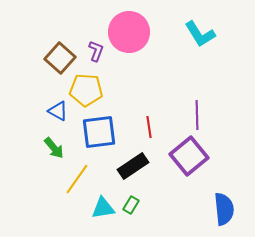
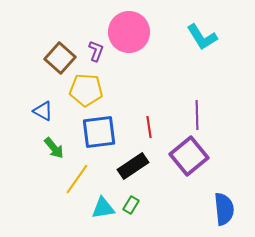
cyan L-shape: moved 2 px right, 3 px down
blue triangle: moved 15 px left
